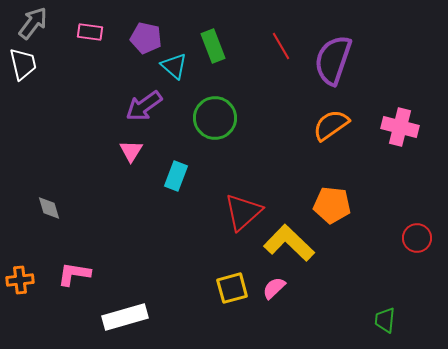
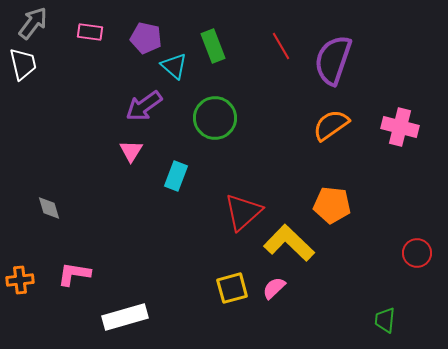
red circle: moved 15 px down
